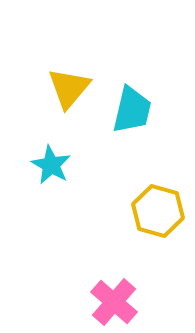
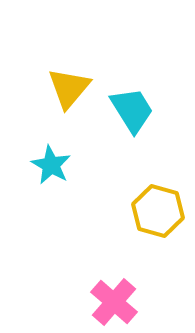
cyan trapezoid: rotated 45 degrees counterclockwise
